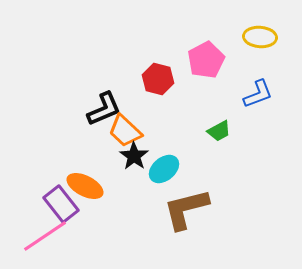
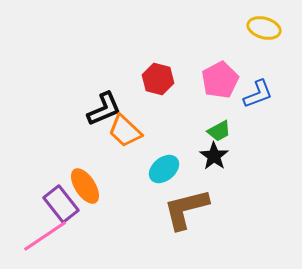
yellow ellipse: moved 4 px right, 9 px up; rotated 12 degrees clockwise
pink pentagon: moved 14 px right, 20 px down
black star: moved 80 px right
orange ellipse: rotated 30 degrees clockwise
